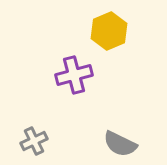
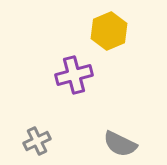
gray cross: moved 3 px right
